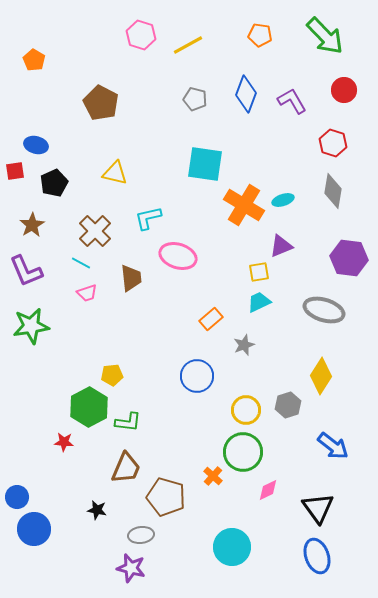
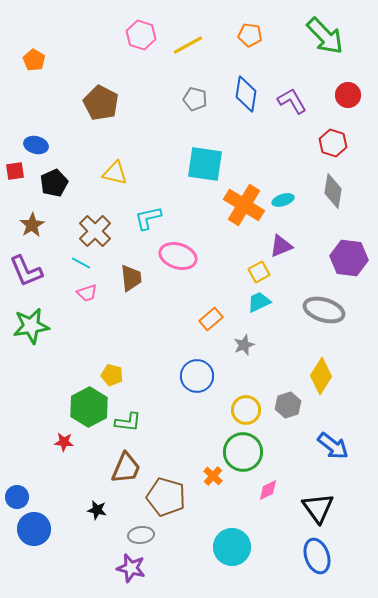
orange pentagon at (260, 35): moved 10 px left
red circle at (344, 90): moved 4 px right, 5 px down
blue diamond at (246, 94): rotated 12 degrees counterclockwise
yellow square at (259, 272): rotated 20 degrees counterclockwise
yellow pentagon at (112, 375): rotated 20 degrees clockwise
